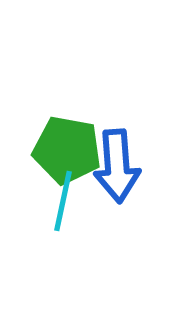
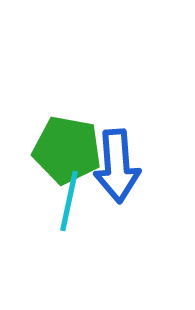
cyan line: moved 6 px right
